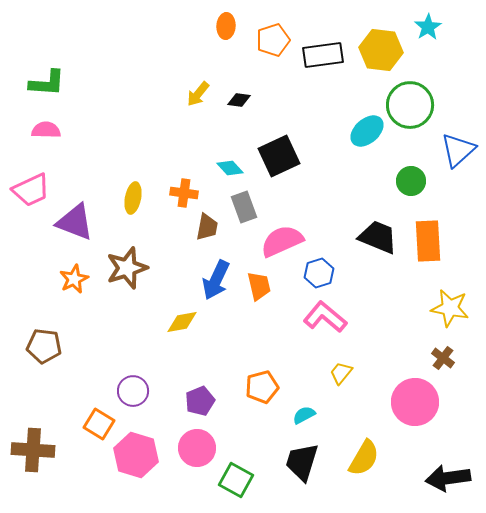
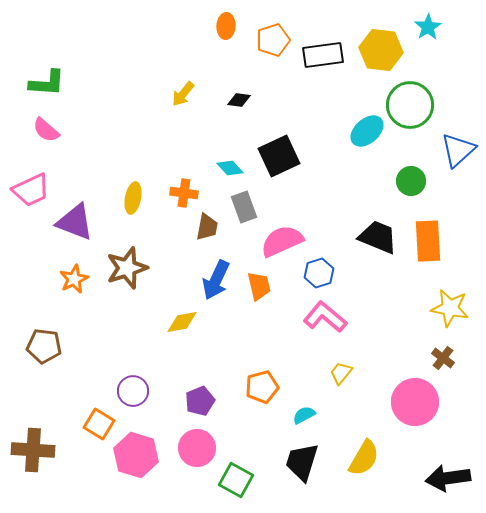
yellow arrow at (198, 94): moved 15 px left
pink semicircle at (46, 130): rotated 140 degrees counterclockwise
